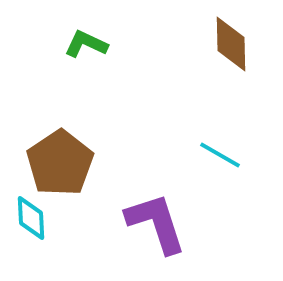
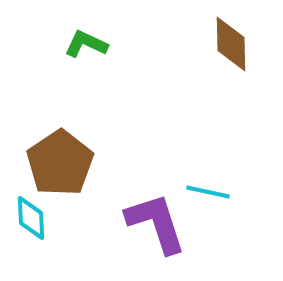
cyan line: moved 12 px left, 37 px down; rotated 18 degrees counterclockwise
